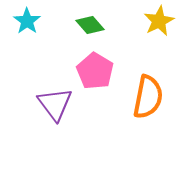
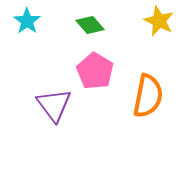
yellow star: rotated 20 degrees counterclockwise
orange semicircle: moved 1 px up
purple triangle: moved 1 px left, 1 px down
